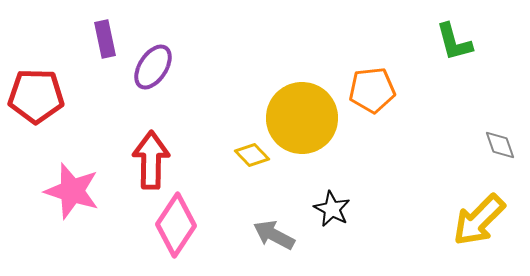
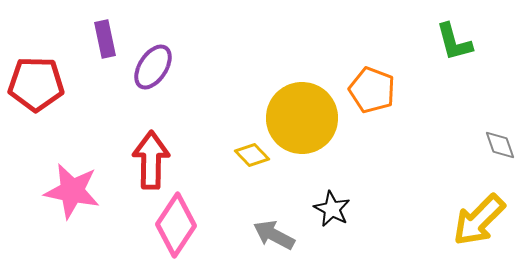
orange pentagon: rotated 27 degrees clockwise
red pentagon: moved 12 px up
pink star: rotated 6 degrees counterclockwise
